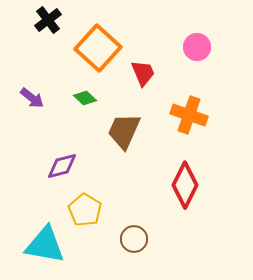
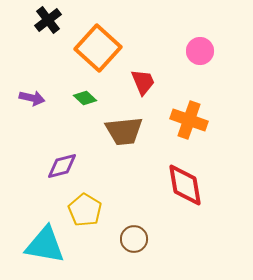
pink circle: moved 3 px right, 4 px down
red trapezoid: moved 9 px down
purple arrow: rotated 25 degrees counterclockwise
orange cross: moved 5 px down
brown trapezoid: rotated 120 degrees counterclockwise
red diamond: rotated 36 degrees counterclockwise
